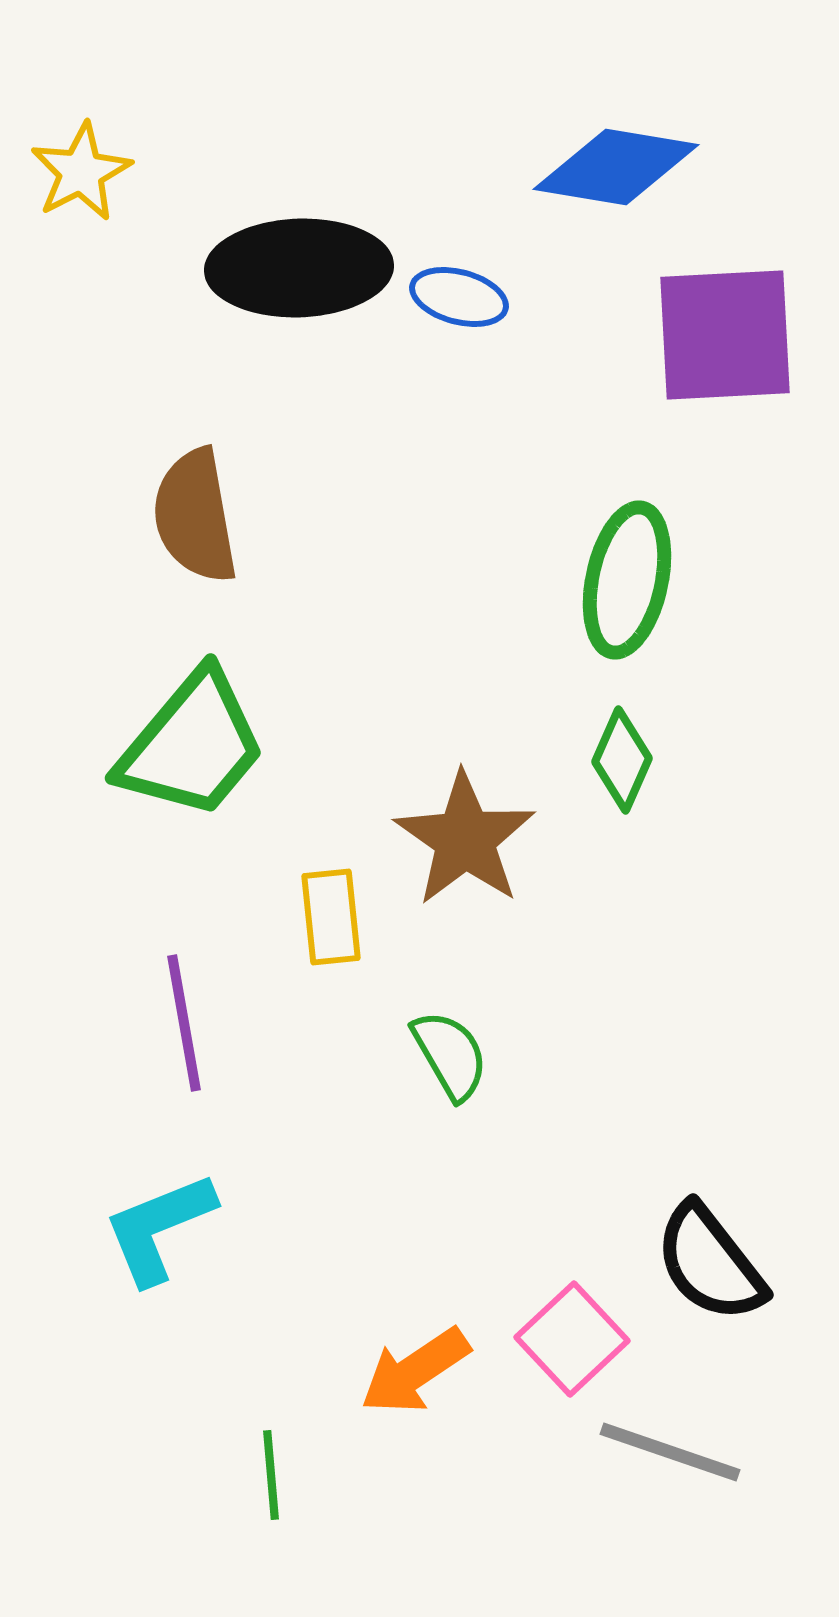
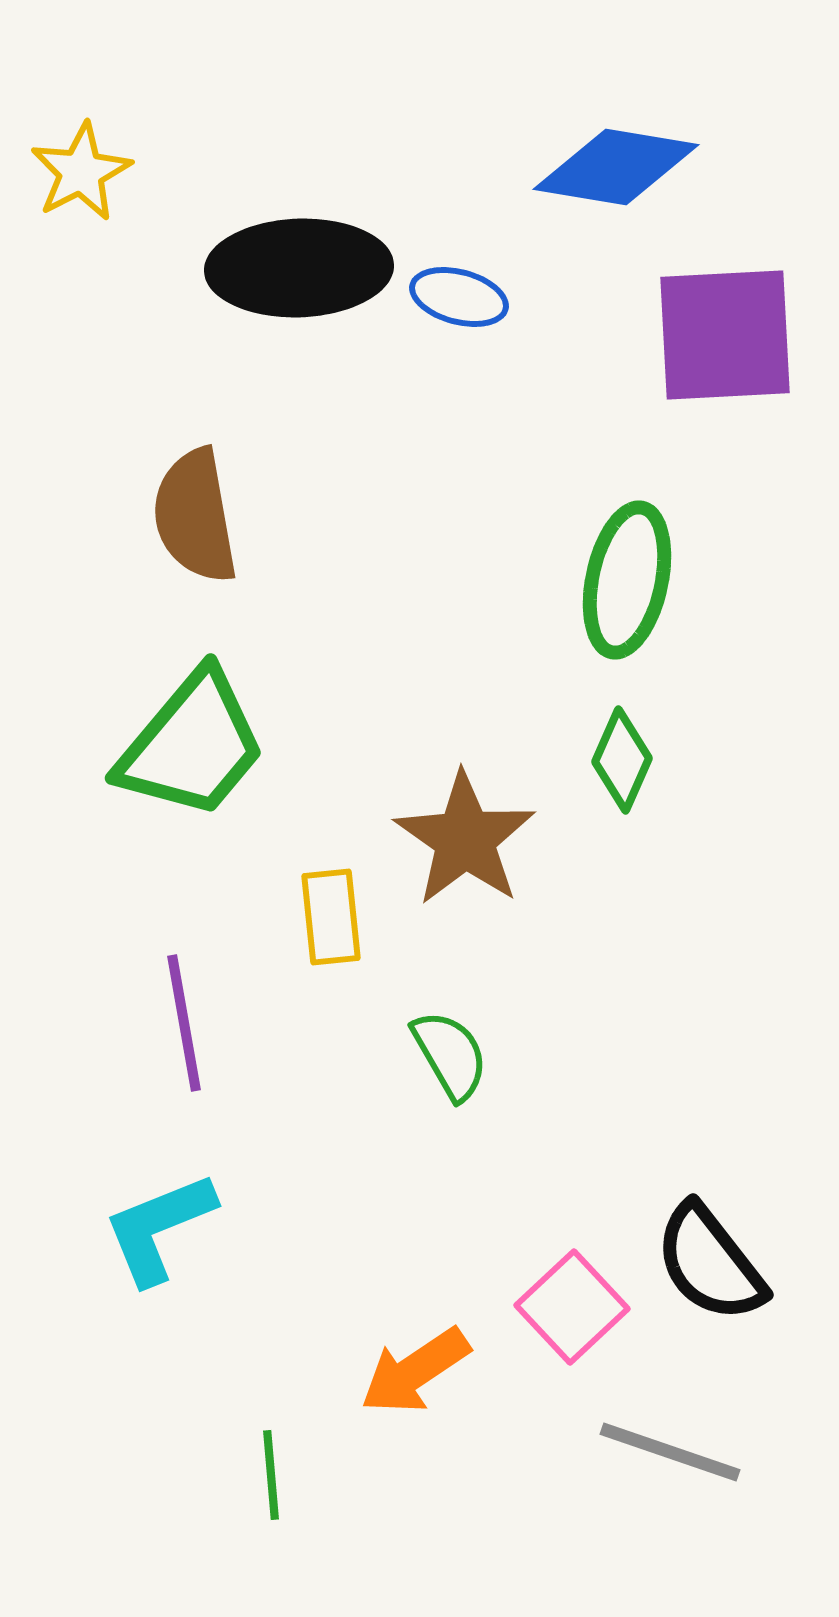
pink square: moved 32 px up
